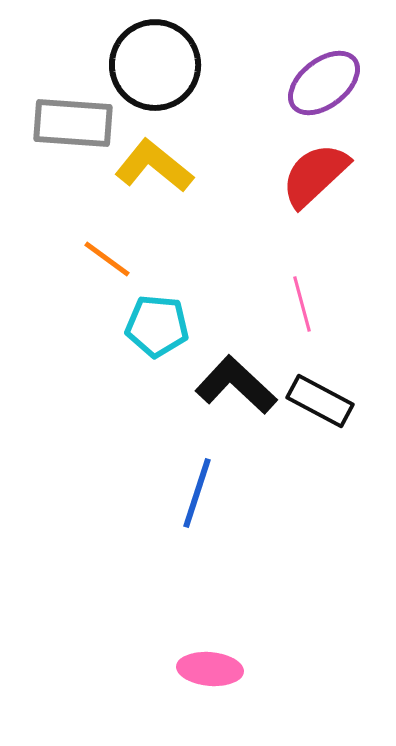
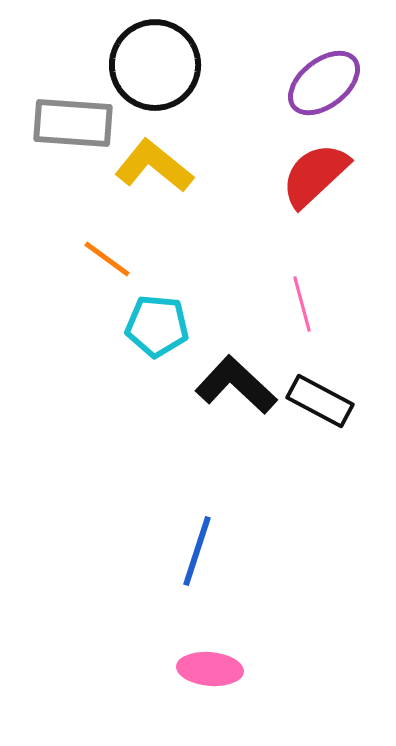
blue line: moved 58 px down
